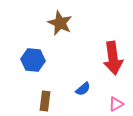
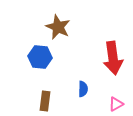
brown star: moved 2 px left, 4 px down
blue hexagon: moved 7 px right, 3 px up
blue semicircle: rotated 49 degrees counterclockwise
